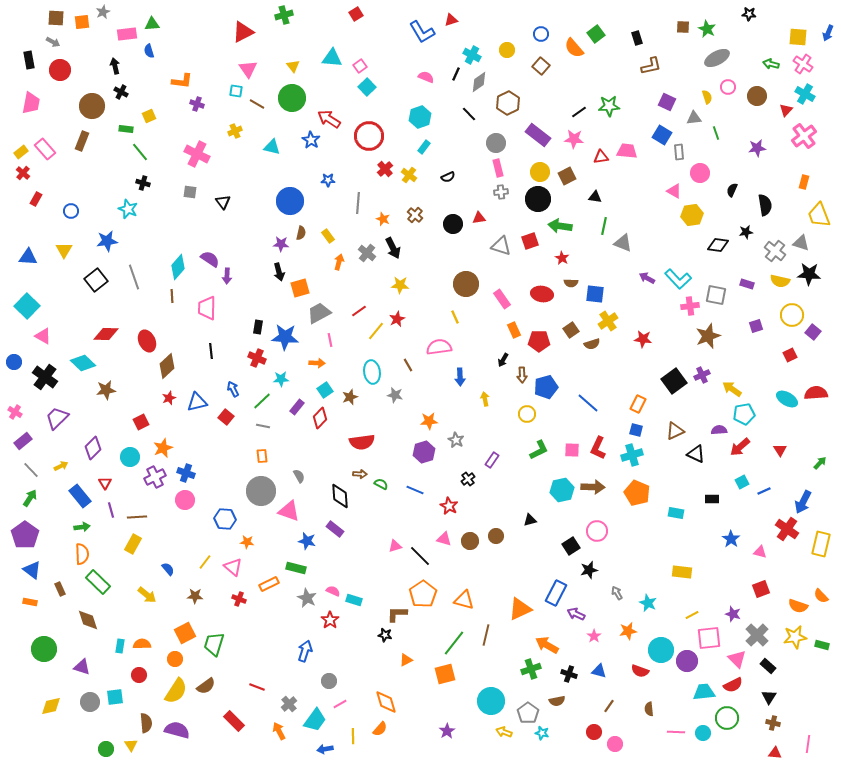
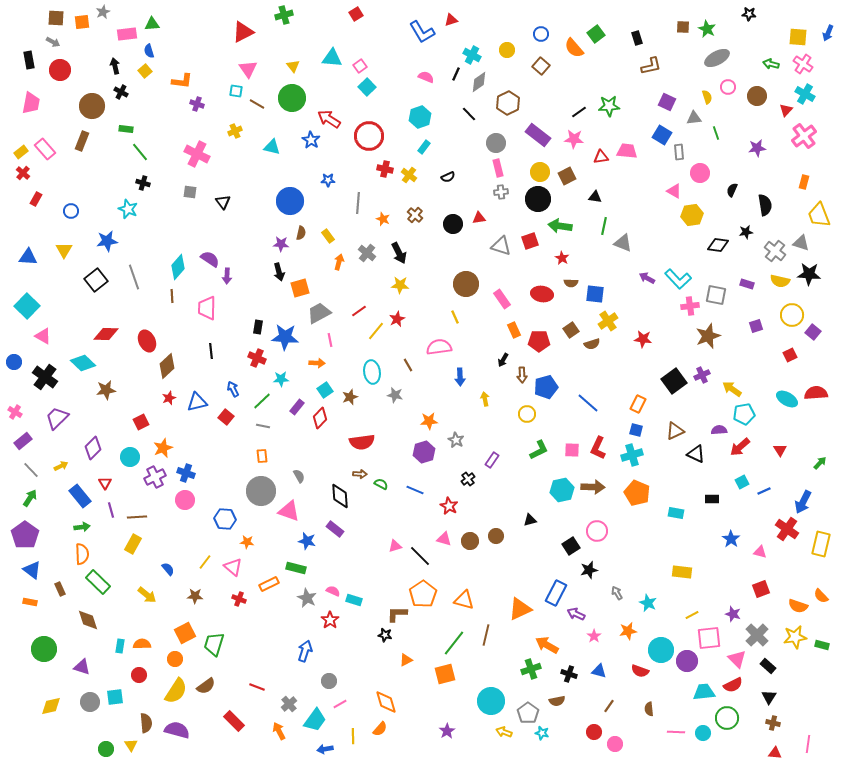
yellow square at (149, 116): moved 4 px left, 45 px up; rotated 16 degrees counterclockwise
red cross at (385, 169): rotated 35 degrees counterclockwise
black arrow at (393, 248): moved 6 px right, 5 px down
